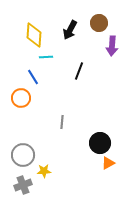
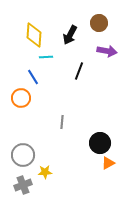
black arrow: moved 5 px down
purple arrow: moved 5 px left, 5 px down; rotated 84 degrees counterclockwise
yellow star: moved 1 px right, 1 px down
